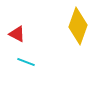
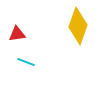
red triangle: rotated 36 degrees counterclockwise
